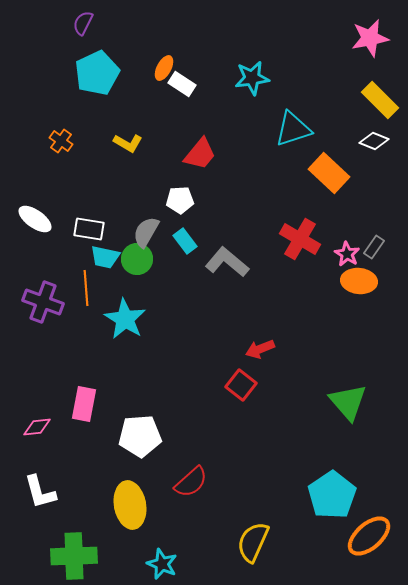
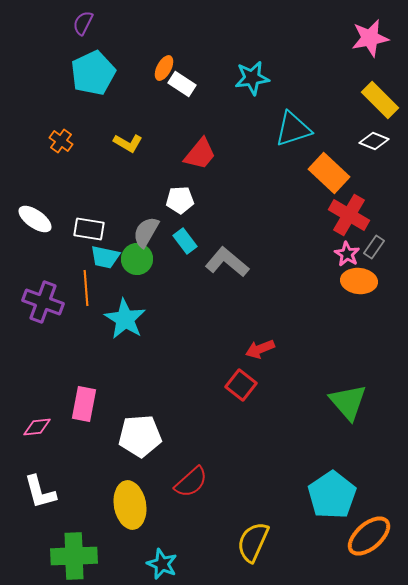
cyan pentagon at (97, 73): moved 4 px left
red cross at (300, 239): moved 49 px right, 24 px up
